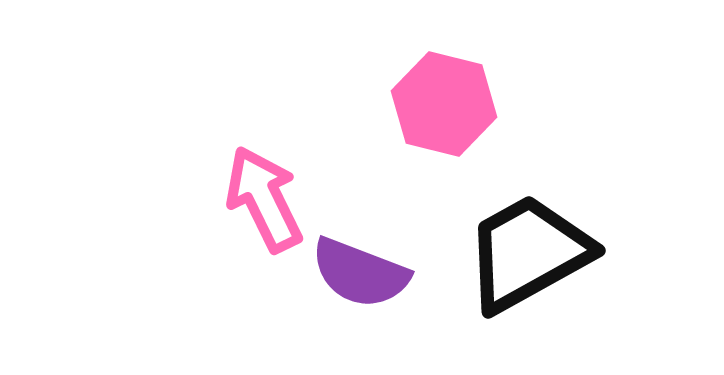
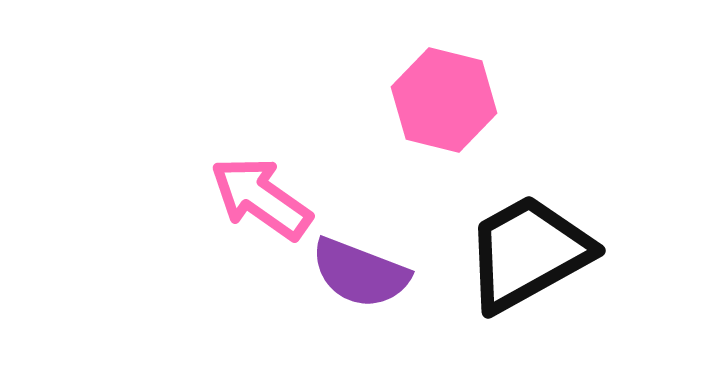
pink hexagon: moved 4 px up
pink arrow: moved 3 px left, 1 px up; rotated 29 degrees counterclockwise
